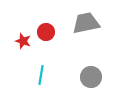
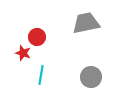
red circle: moved 9 px left, 5 px down
red star: moved 12 px down
